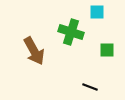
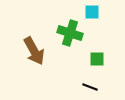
cyan square: moved 5 px left
green cross: moved 1 px left, 1 px down
green square: moved 10 px left, 9 px down
